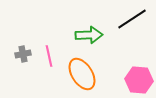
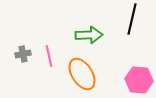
black line: rotated 44 degrees counterclockwise
